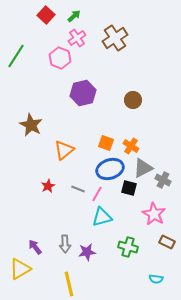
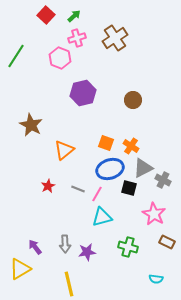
pink cross: rotated 18 degrees clockwise
